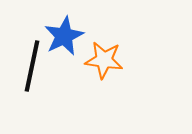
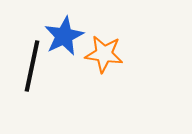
orange star: moved 6 px up
